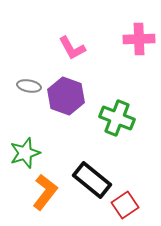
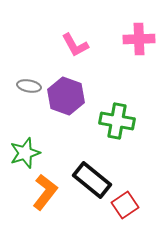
pink L-shape: moved 3 px right, 3 px up
green cross: moved 3 px down; rotated 12 degrees counterclockwise
